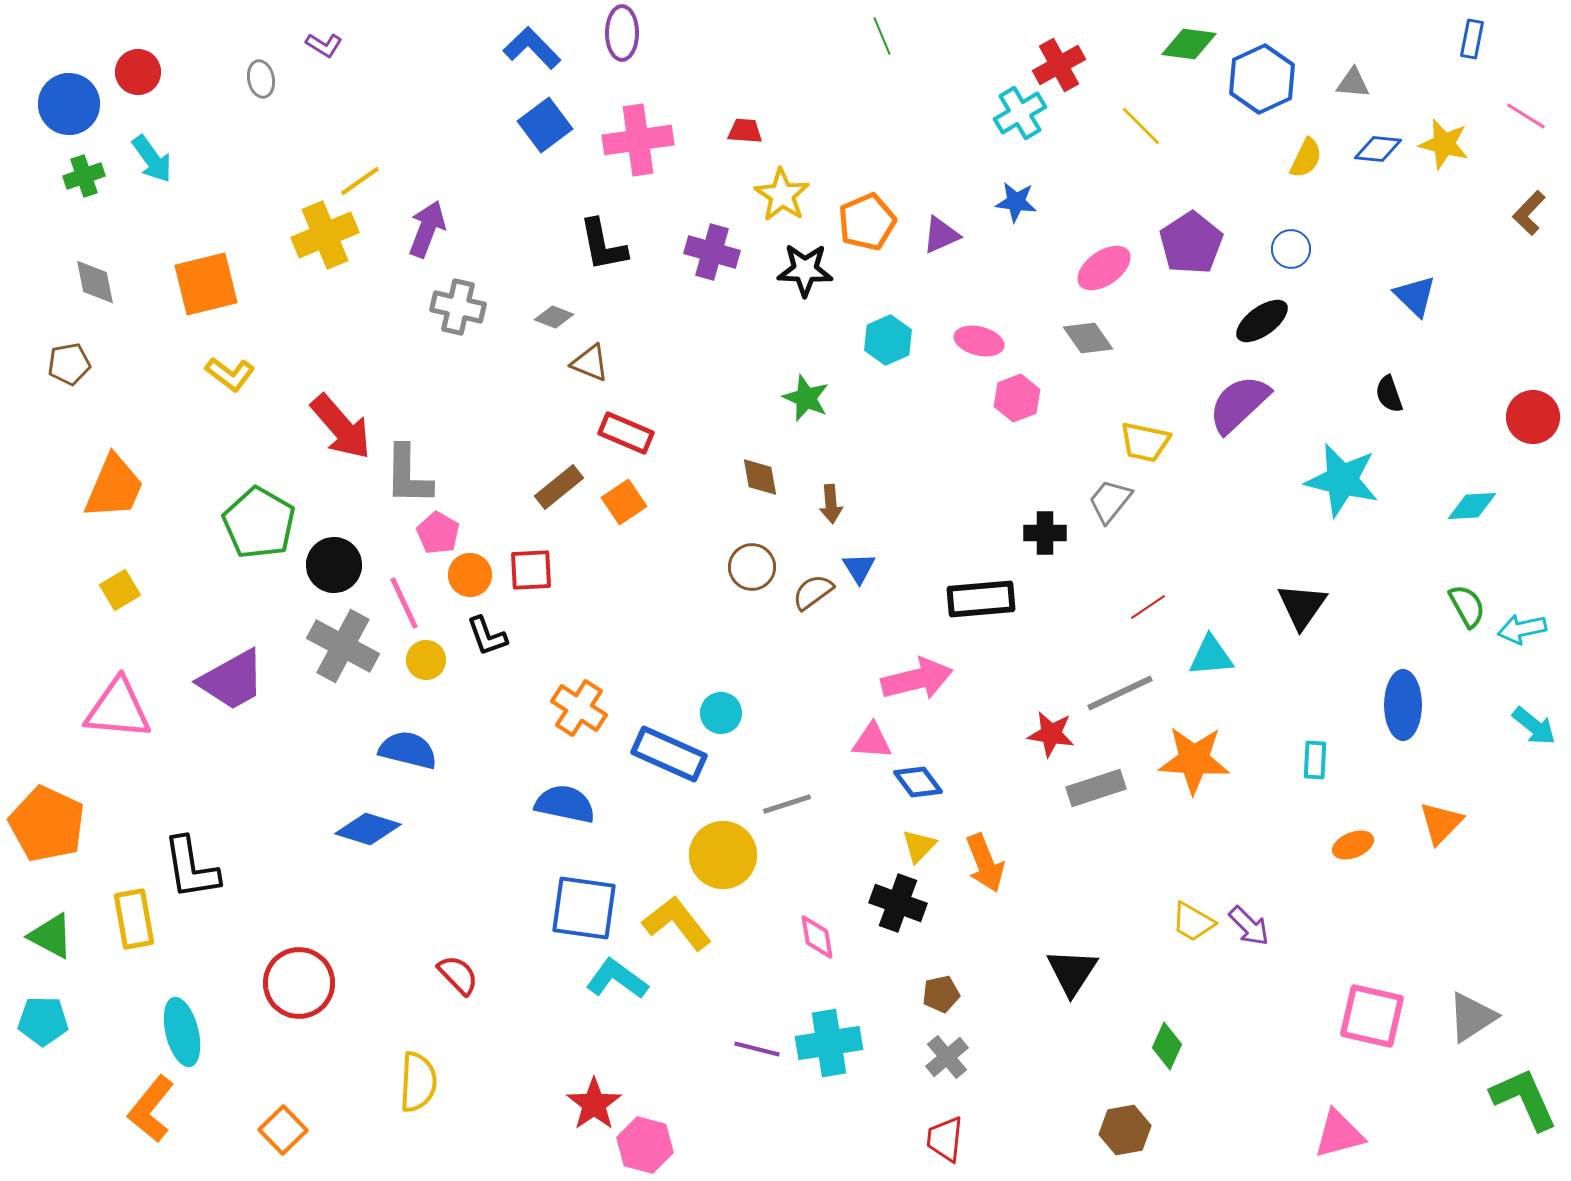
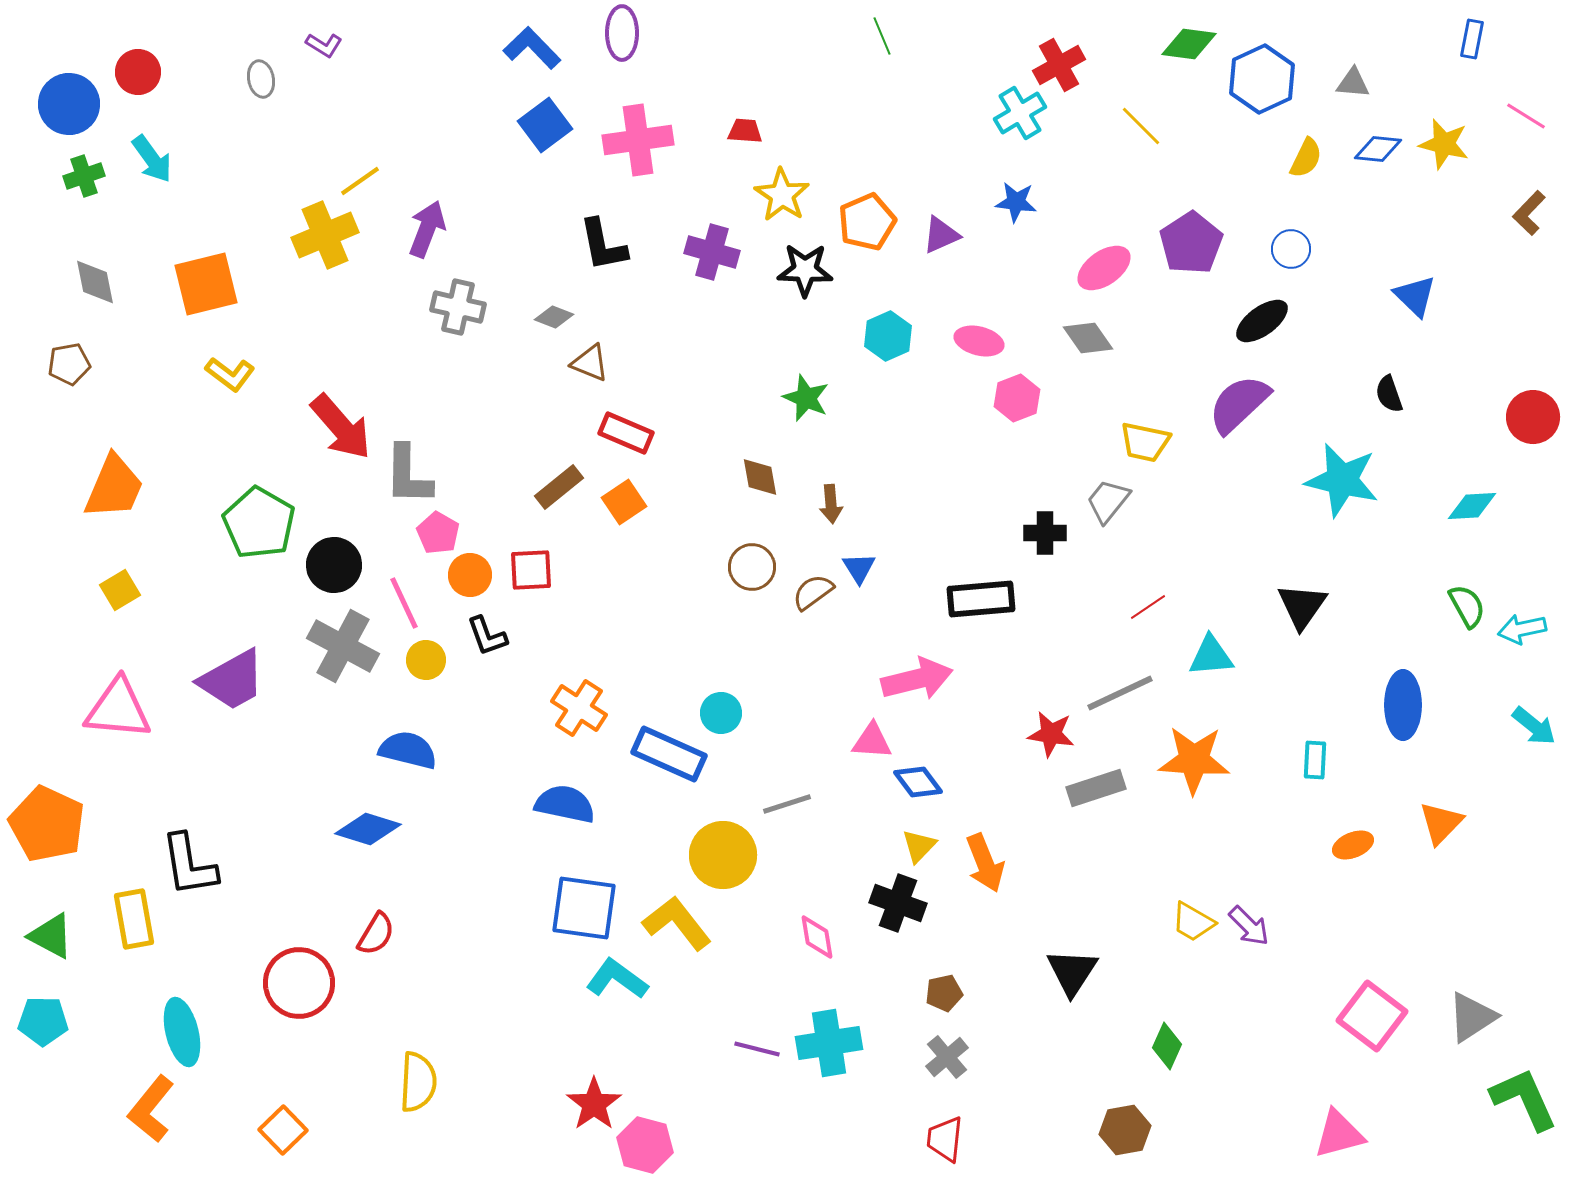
cyan hexagon at (888, 340): moved 4 px up
gray trapezoid at (1110, 501): moved 2 px left
black L-shape at (191, 868): moved 2 px left, 3 px up
red semicircle at (458, 975): moved 82 px left, 41 px up; rotated 75 degrees clockwise
brown pentagon at (941, 994): moved 3 px right, 1 px up
pink square at (1372, 1016): rotated 24 degrees clockwise
